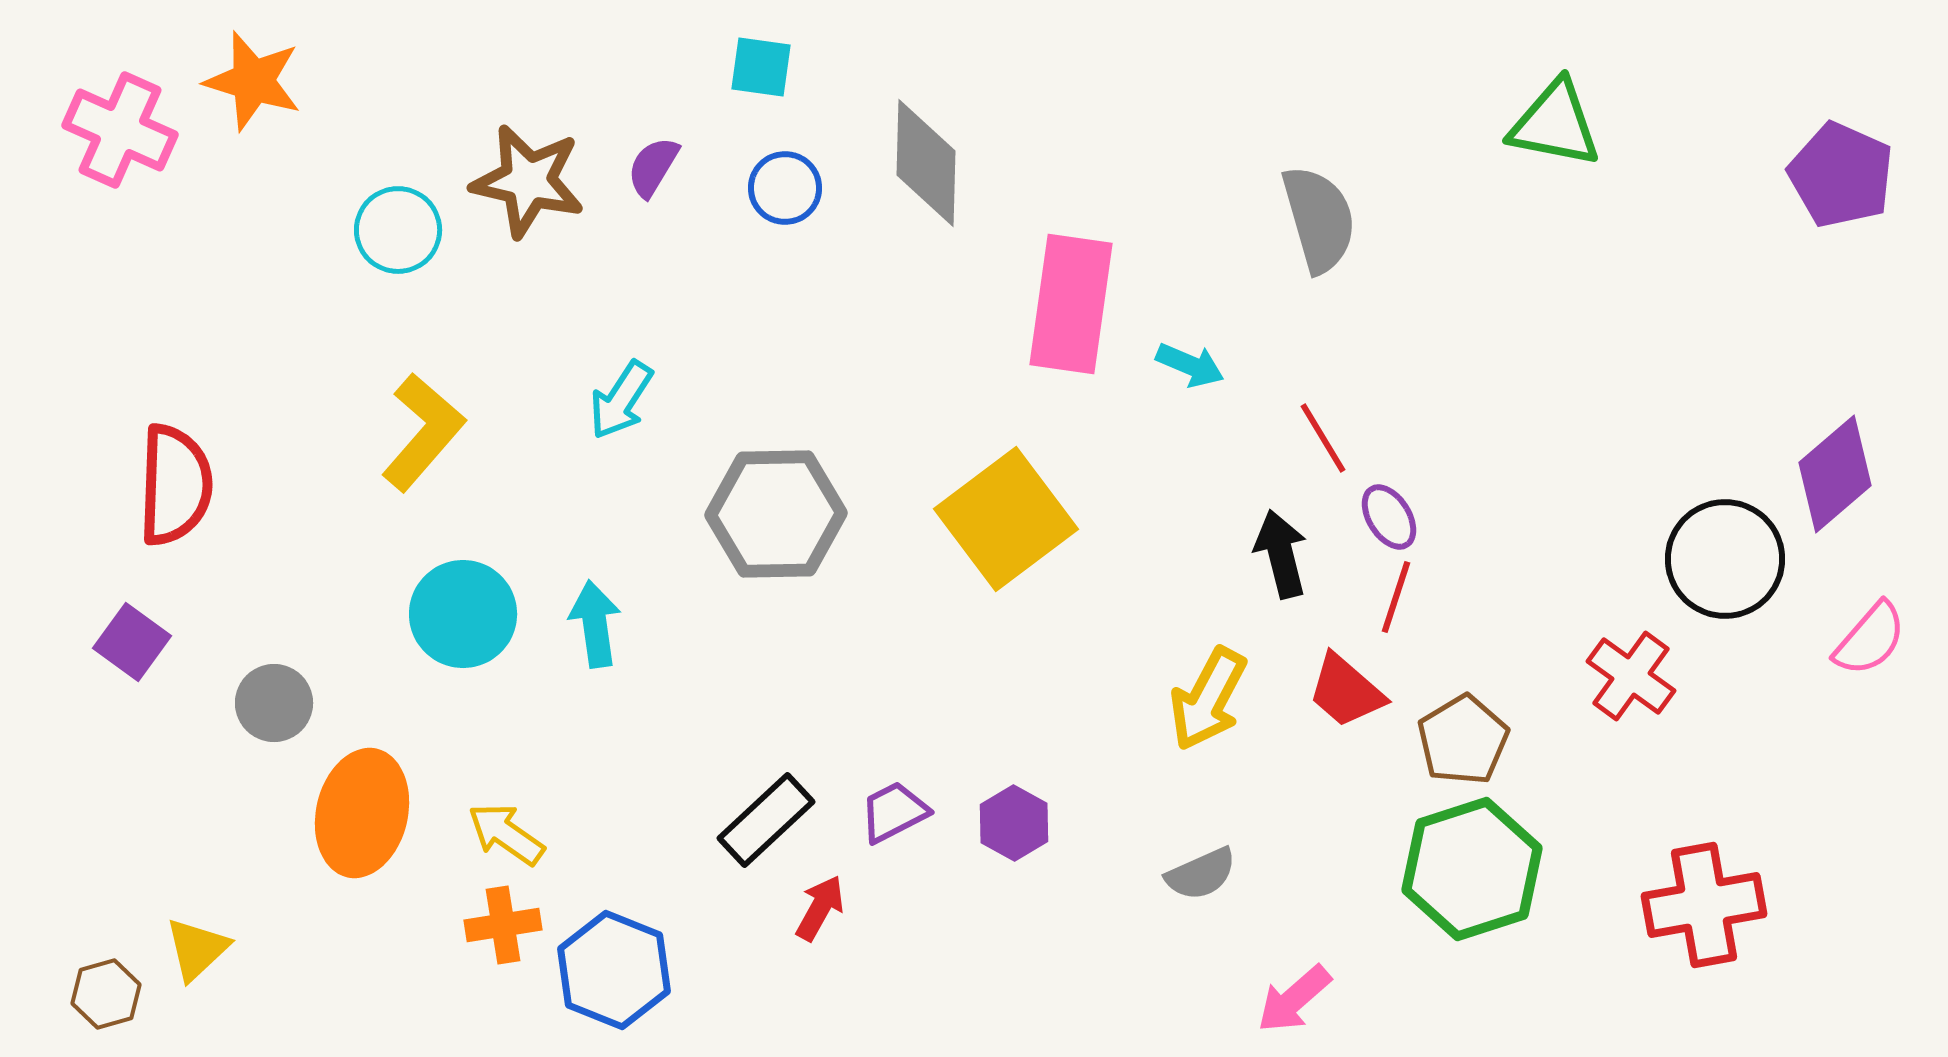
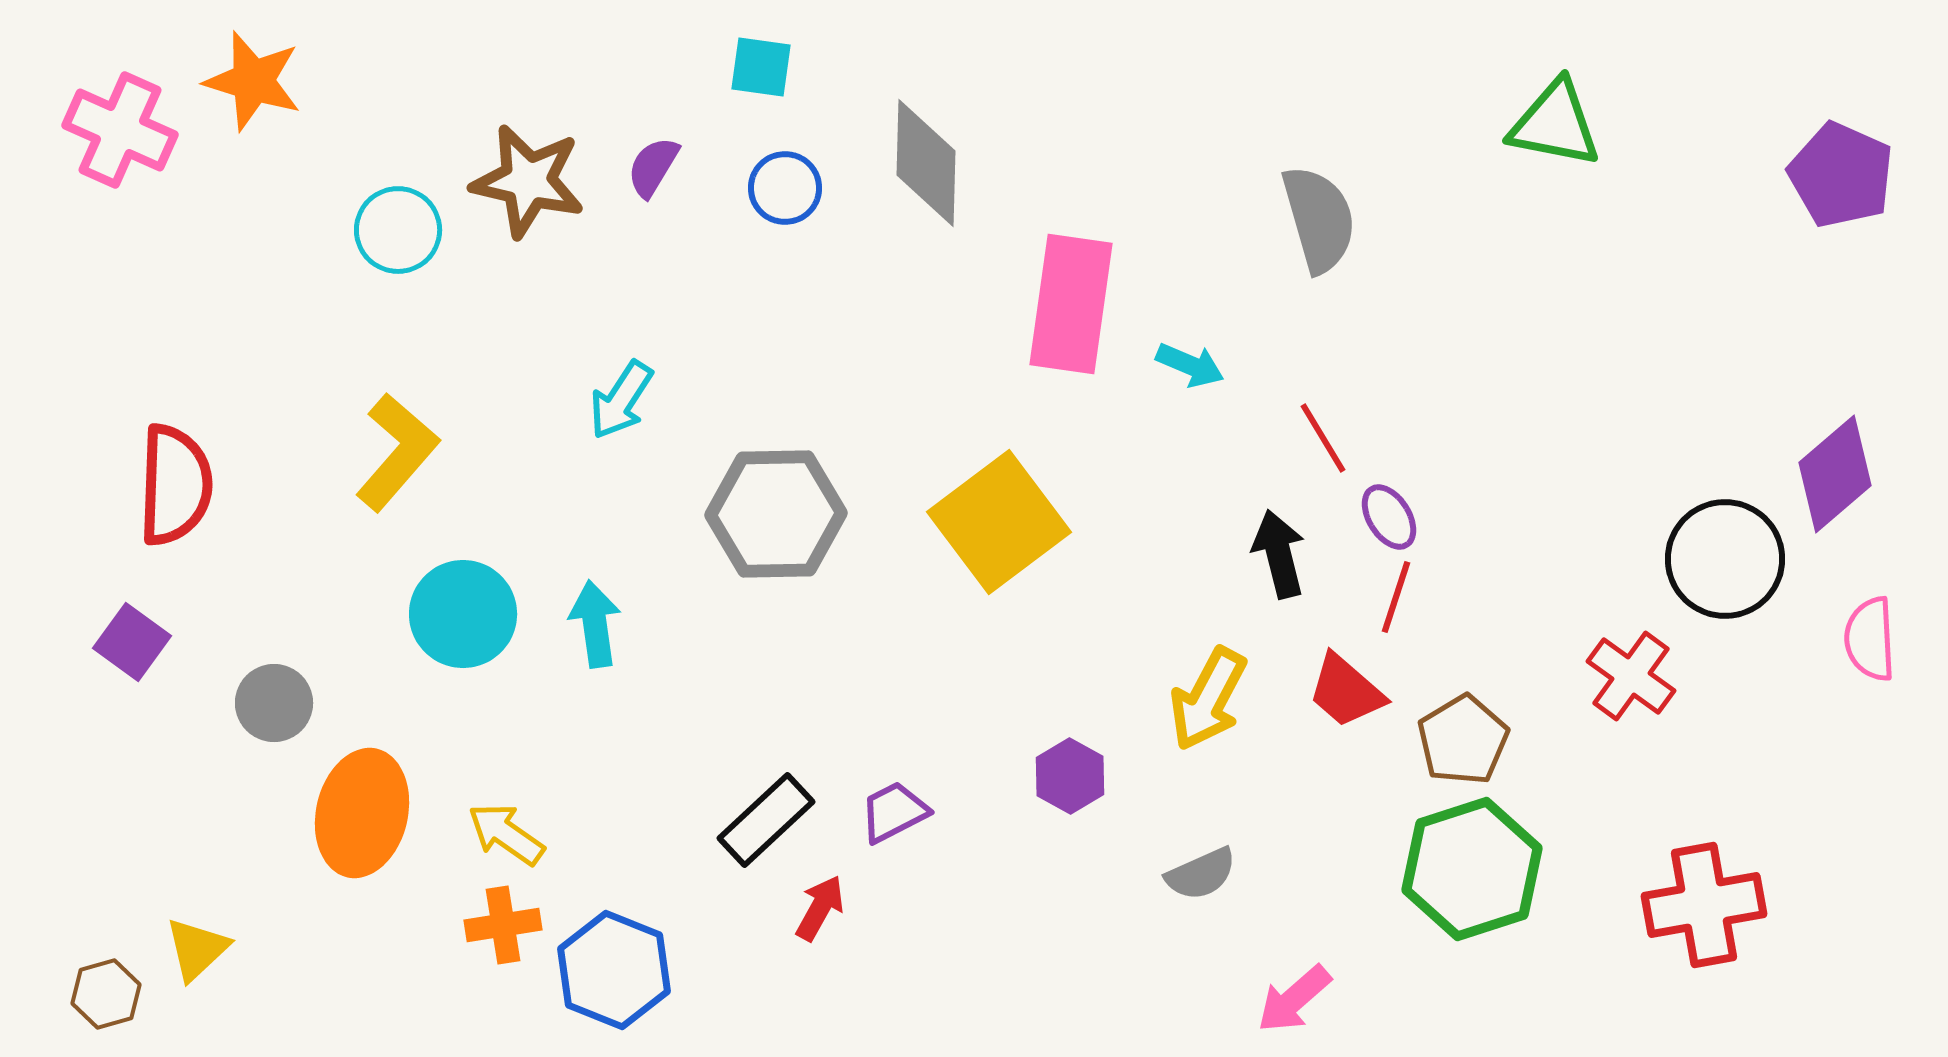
yellow L-shape at (423, 432): moved 26 px left, 20 px down
yellow square at (1006, 519): moved 7 px left, 3 px down
black arrow at (1281, 554): moved 2 px left
pink semicircle at (1870, 639): rotated 136 degrees clockwise
purple hexagon at (1014, 823): moved 56 px right, 47 px up
